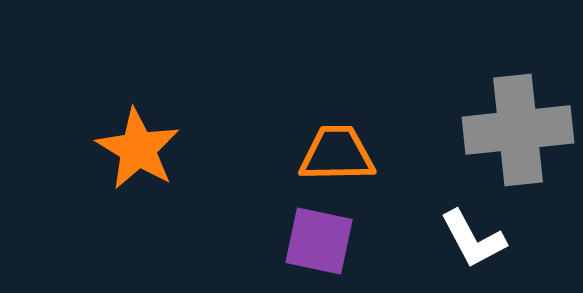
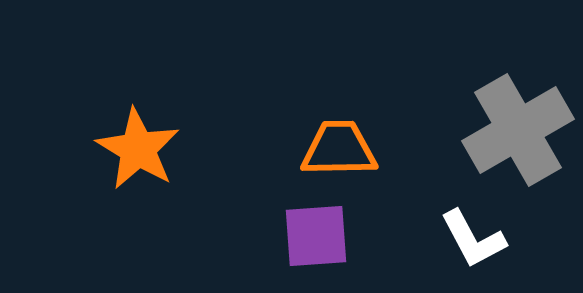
gray cross: rotated 24 degrees counterclockwise
orange trapezoid: moved 2 px right, 5 px up
purple square: moved 3 px left, 5 px up; rotated 16 degrees counterclockwise
